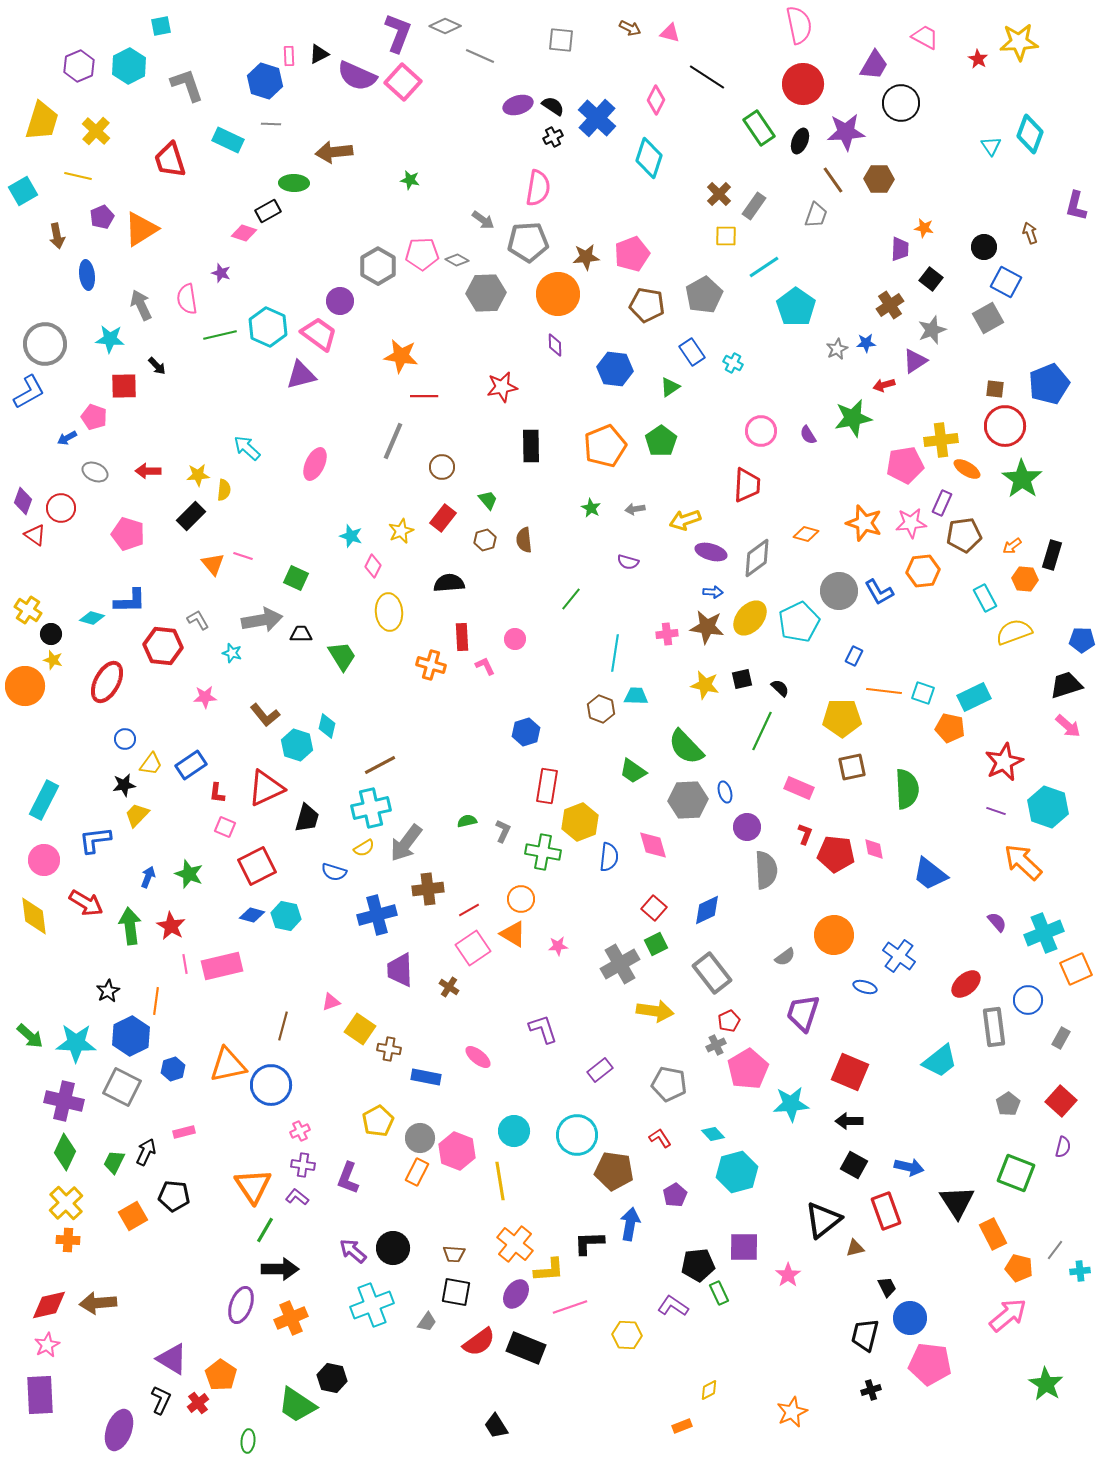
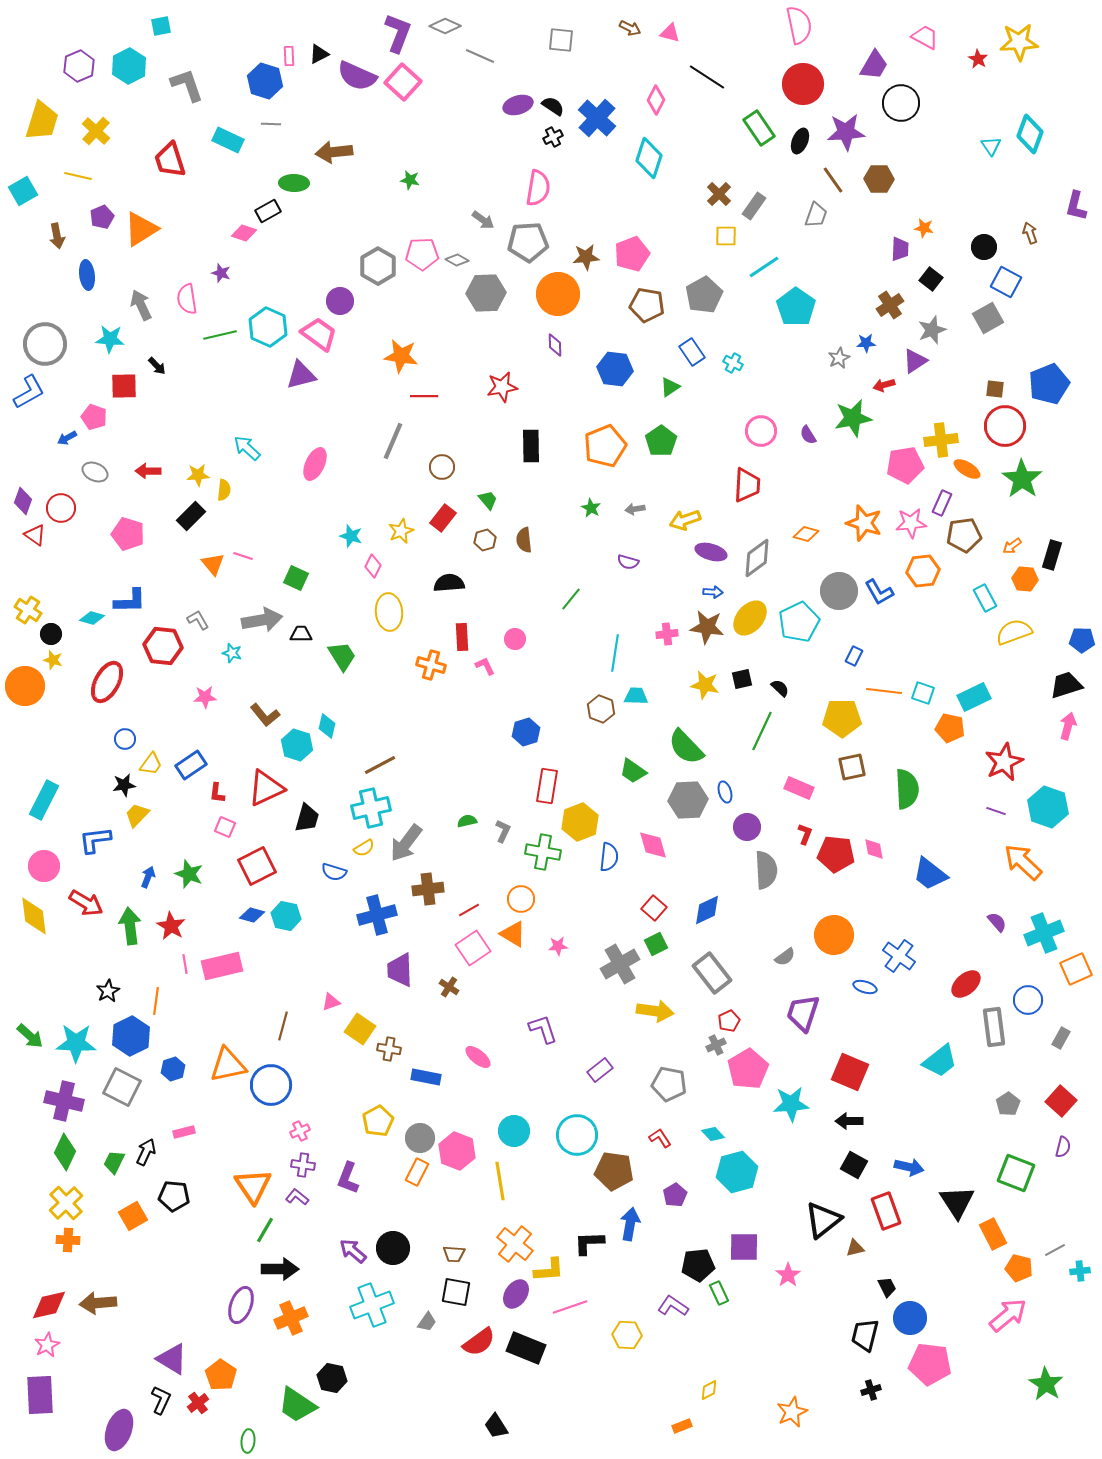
gray star at (837, 349): moved 2 px right, 9 px down
pink arrow at (1068, 726): rotated 116 degrees counterclockwise
pink circle at (44, 860): moved 6 px down
gray line at (1055, 1250): rotated 25 degrees clockwise
